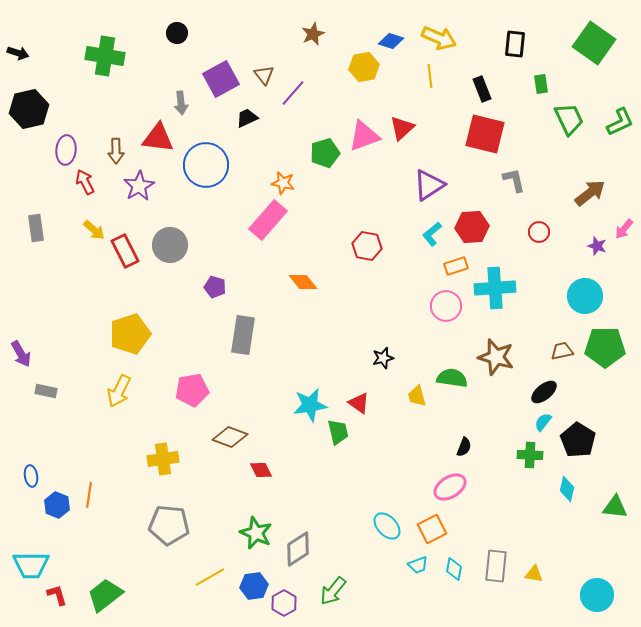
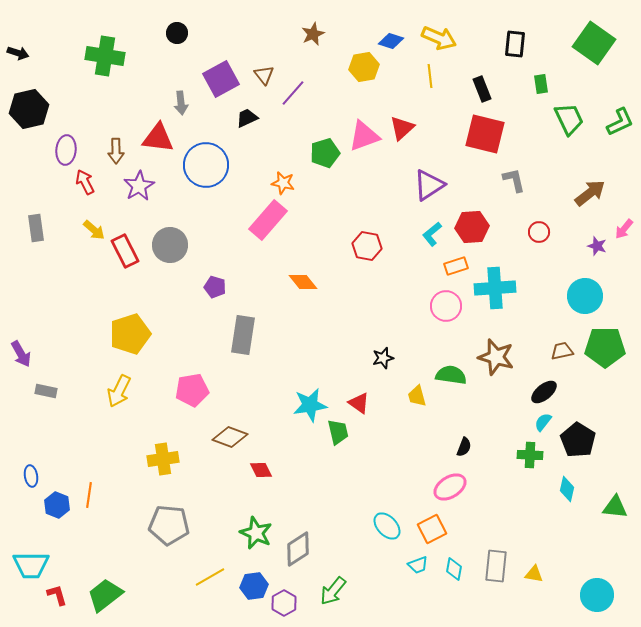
green semicircle at (452, 378): moved 1 px left, 3 px up
